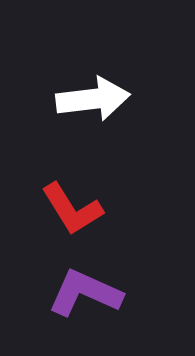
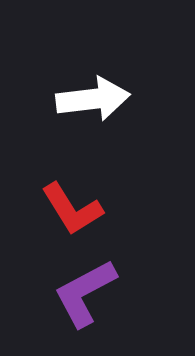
purple L-shape: rotated 52 degrees counterclockwise
